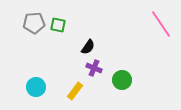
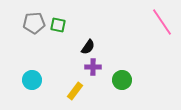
pink line: moved 1 px right, 2 px up
purple cross: moved 1 px left, 1 px up; rotated 21 degrees counterclockwise
cyan circle: moved 4 px left, 7 px up
